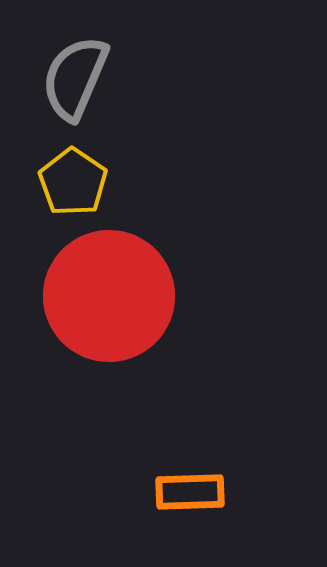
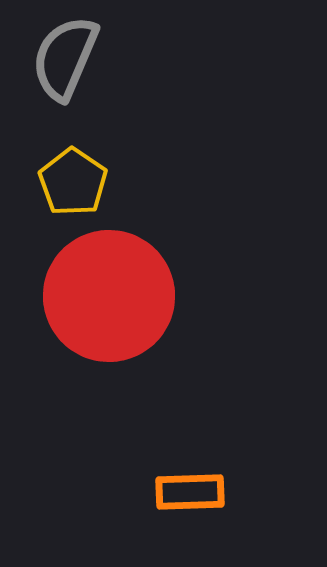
gray semicircle: moved 10 px left, 20 px up
